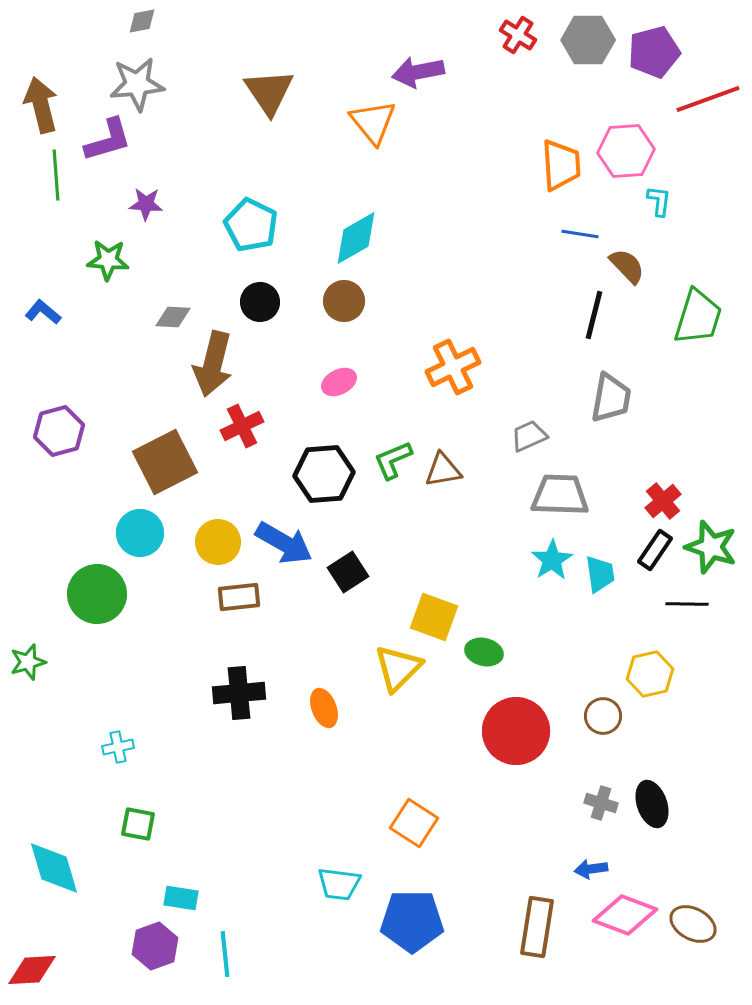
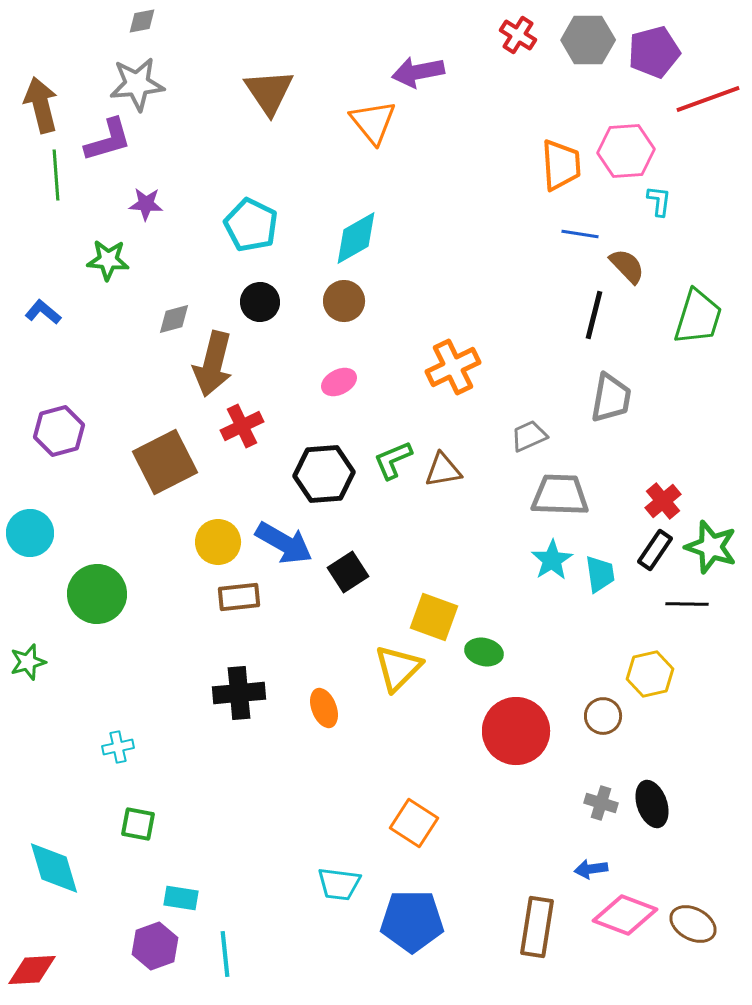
gray diamond at (173, 317): moved 1 px right, 2 px down; rotated 18 degrees counterclockwise
cyan circle at (140, 533): moved 110 px left
